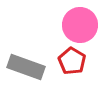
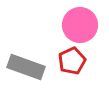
red pentagon: rotated 16 degrees clockwise
